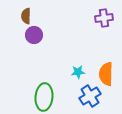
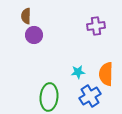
purple cross: moved 8 px left, 8 px down
green ellipse: moved 5 px right
